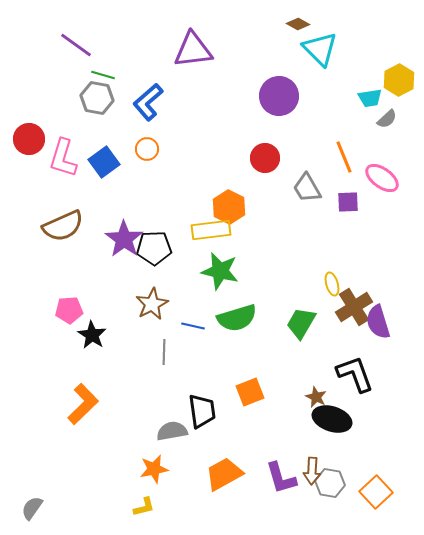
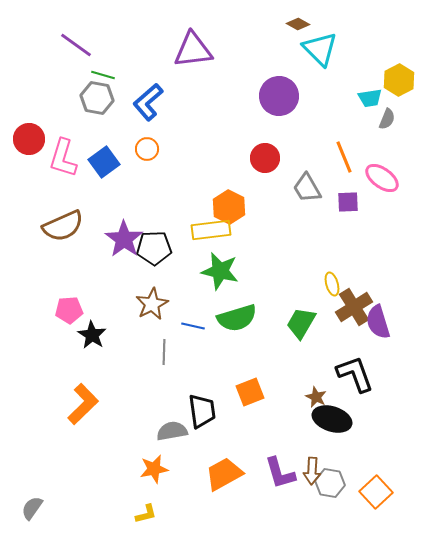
gray semicircle at (387, 119): rotated 25 degrees counterclockwise
purple L-shape at (281, 478): moved 1 px left, 5 px up
yellow L-shape at (144, 507): moved 2 px right, 7 px down
